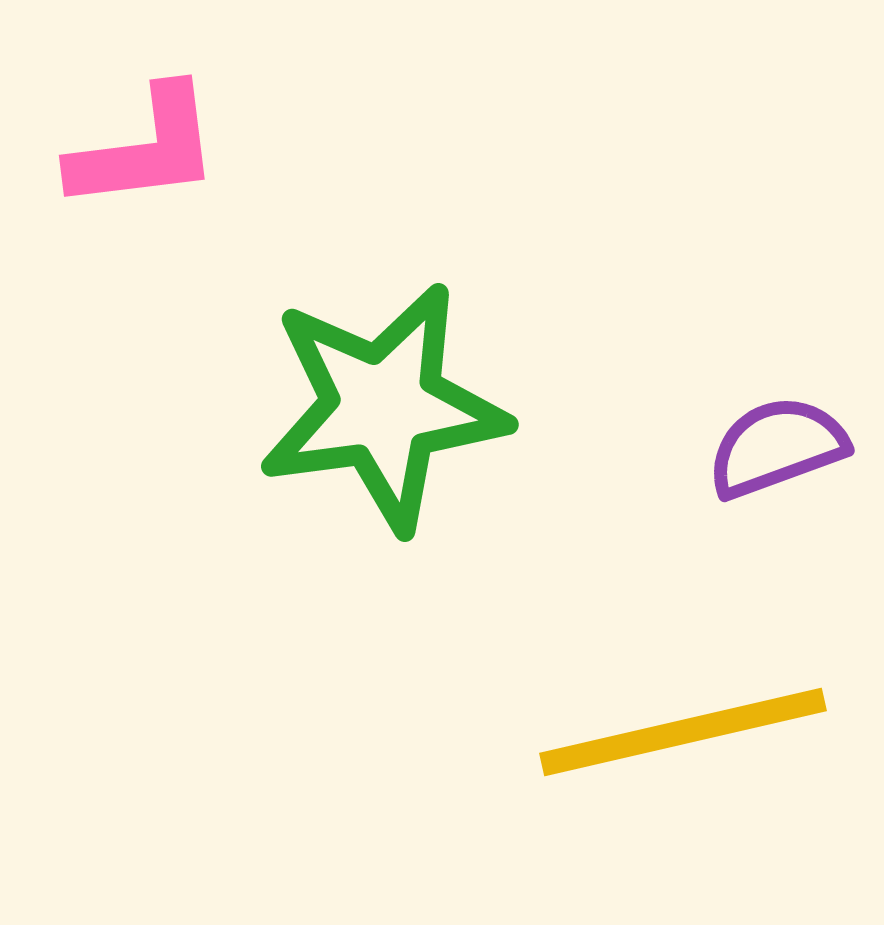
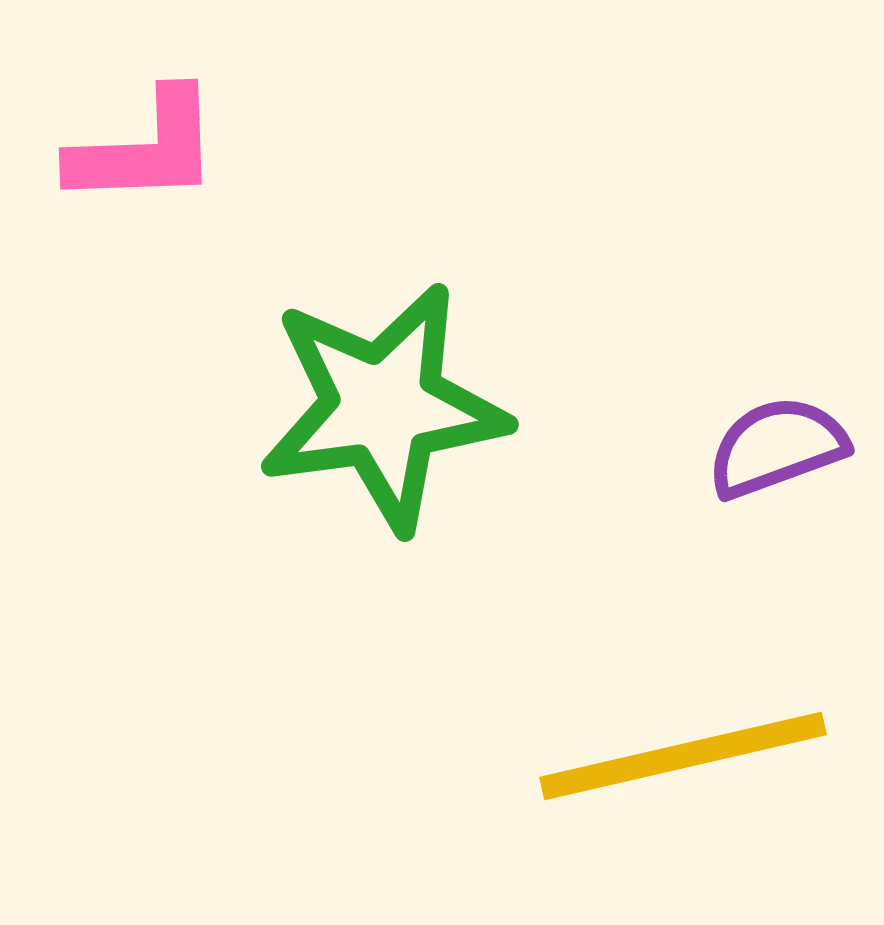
pink L-shape: rotated 5 degrees clockwise
yellow line: moved 24 px down
